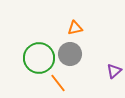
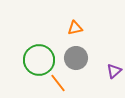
gray circle: moved 6 px right, 4 px down
green circle: moved 2 px down
